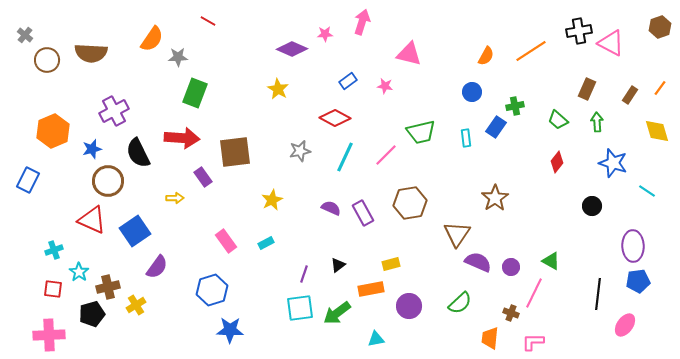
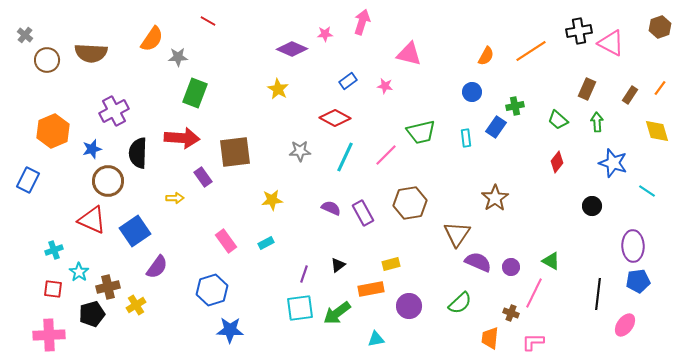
gray star at (300, 151): rotated 10 degrees clockwise
black semicircle at (138, 153): rotated 28 degrees clockwise
yellow star at (272, 200): rotated 20 degrees clockwise
